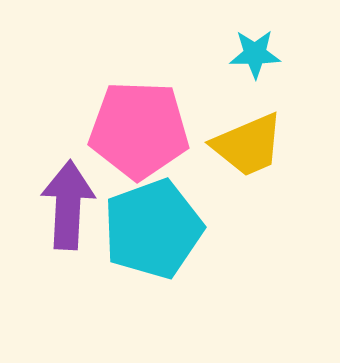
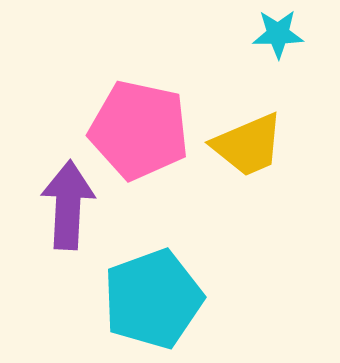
cyan star: moved 23 px right, 20 px up
pink pentagon: rotated 10 degrees clockwise
cyan pentagon: moved 70 px down
